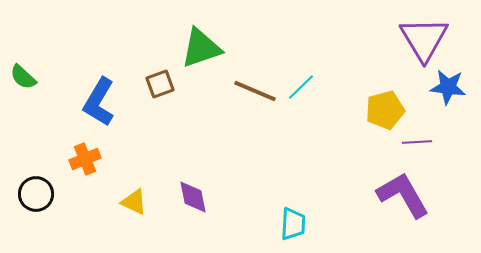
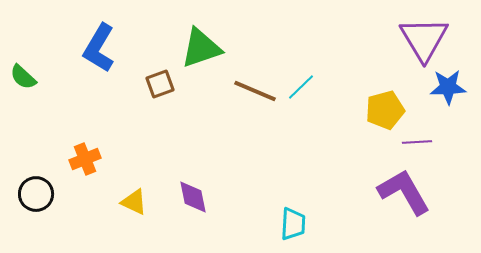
blue star: rotated 9 degrees counterclockwise
blue L-shape: moved 54 px up
purple L-shape: moved 1 px right, 3 px up
